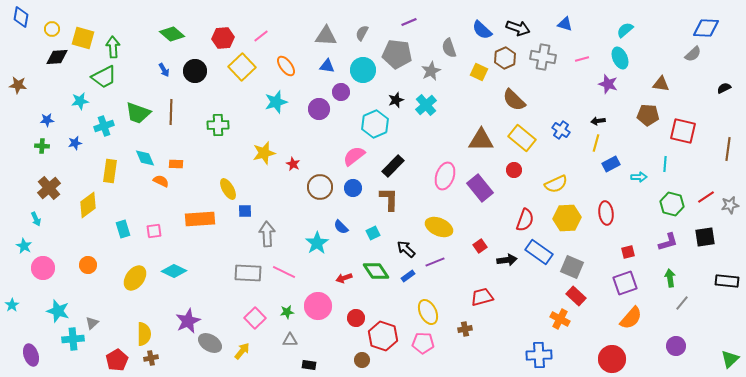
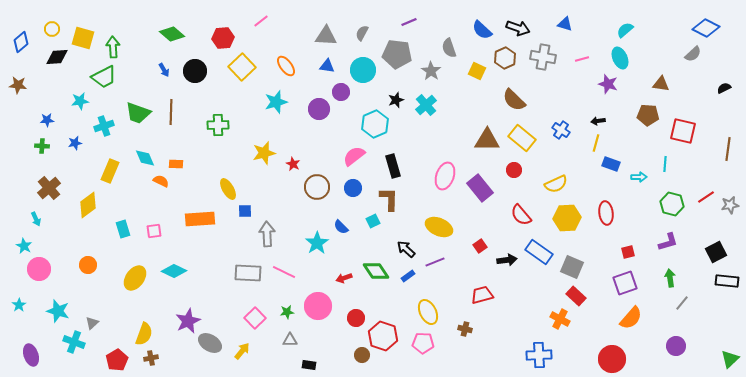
blue diamond at (21, 17): moved 25 px down; rotated 40 degrees clockwise
blue diamond at (706, 28): rotated 24 degrees clockwise
pink line at (261, 36): moved 15 px up
gray star at (431, 71): rotated 12 degrees counterclockwise
yellow square at (479, 72): moved 2 px left, 1 px up
brown triangle at (481, 140): moved 6 px right
blue rectangle at (611, 164): rotated 48 degrees clockwise
black rectangle at (393, 166): rotated 60 degrees counterclockwise
yellow rectangle at (110, 171): rotated 15 degrees clockwise
brown circle at (320, 187): moved 3 px left
red semicircle at (525, 220): moved 4 px left, 5 px up; rotated 120 degrees clockwise
cyan square at (373, 233): moved 12 px up
black square at (705, 237): moved 11 px right, 15 px down; rotated 20 degrees counterclockwise
pink circle at (43, 268): moved 4 px left, 1 px down
red trapezoid at (482, 297): moved 2 px up
cyan star at (12, 305): moved 7 px right
brown cross at (465, 329): rotated 24 degrees clockwise
yellow semicircle at (144, 334): rotated 20 degrees clockwise
cyan cross at (73, 339): moved 1 px right, 3 px down; rotated 25 degrees clockwise
brown circle at (362, 360): moved 5 px up
